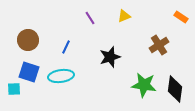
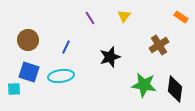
yellow triangle: rotated 32 degrees counterclockwise
